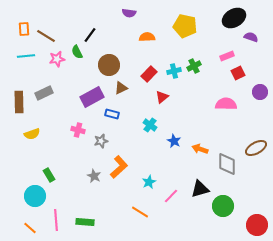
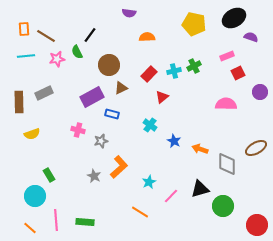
yellow pentagon at (185, 26): moved 9 px right, 2 px up
